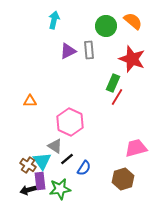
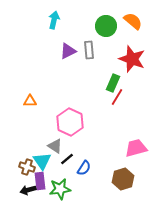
brown cross: moved 1 px left, 2 px down; rotated 14 degrees counterclockwise
